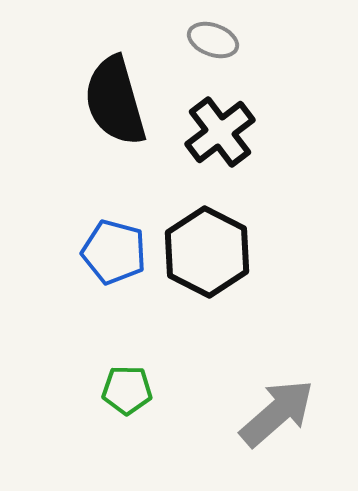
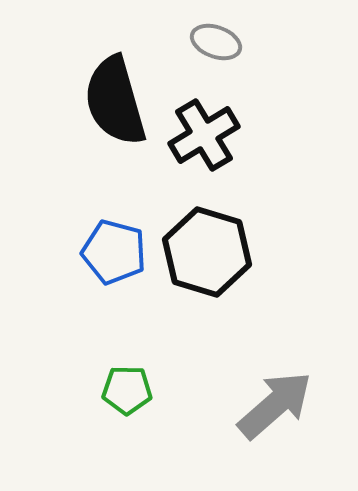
gray ellipse: moved 3 px right, 2 px down
black cross: moved 16 px left, 3 px down; rotated 6 degrees clockwise
black hexagon: rotated 10 degrees counterclockwise
gray arrow: moved 2 px left, 8 px up
